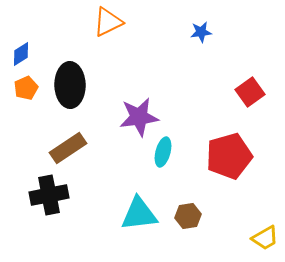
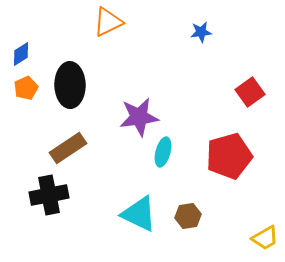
cyan triangle: rotated 33 degrees clockwise
